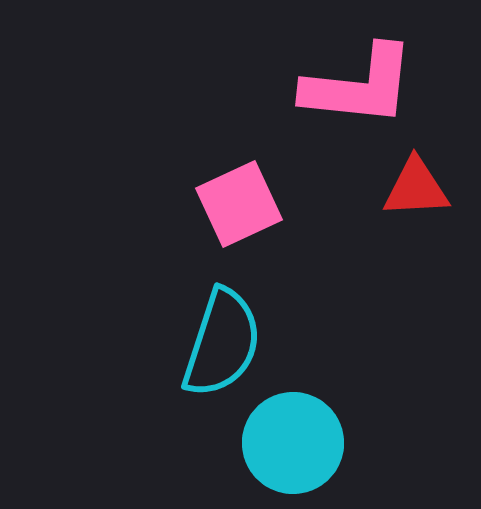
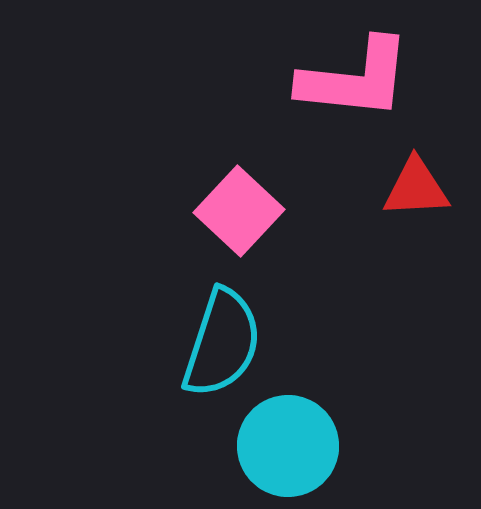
pink L-shape: moved 4 px left, 7 px up
pink square: moved 7 px down; rotated 22 degrees counterclockwise
cyan circle: moved 5 px left, 3 px down
